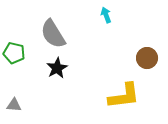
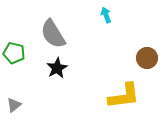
gray triangle: rotated 42 degrees counterclockwise
